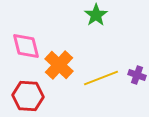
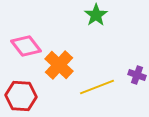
pink diamond: rotated 24 degrees counterclockwise
yellow line: moved 4 px left, 9 px down
red hexagon: moved 7 px left
